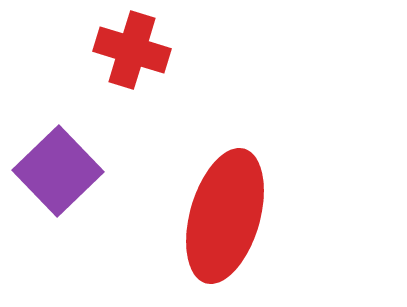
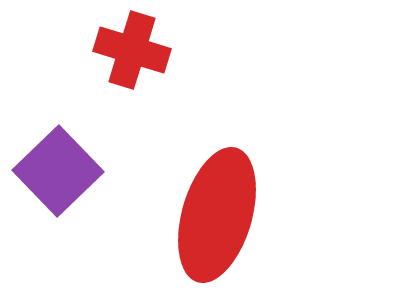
red ellipse: moved 8 px left, 1 px up
